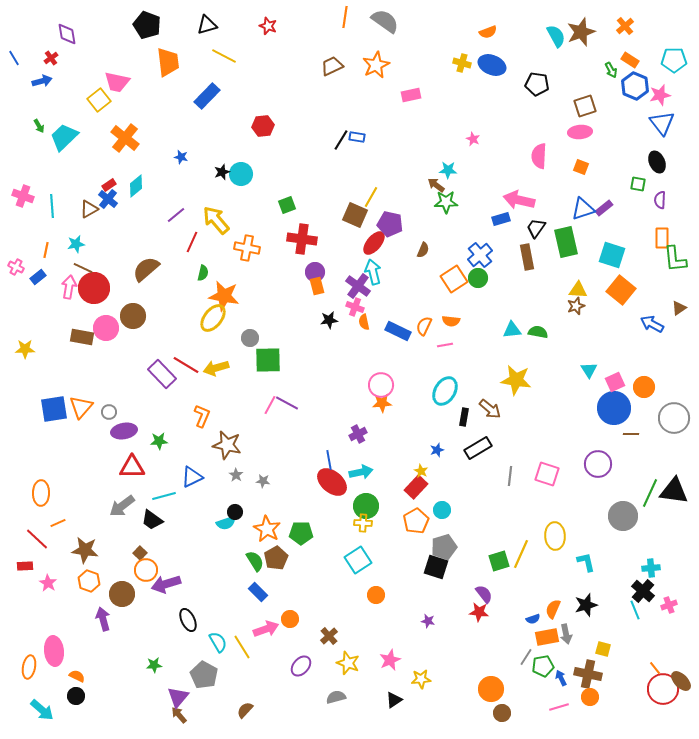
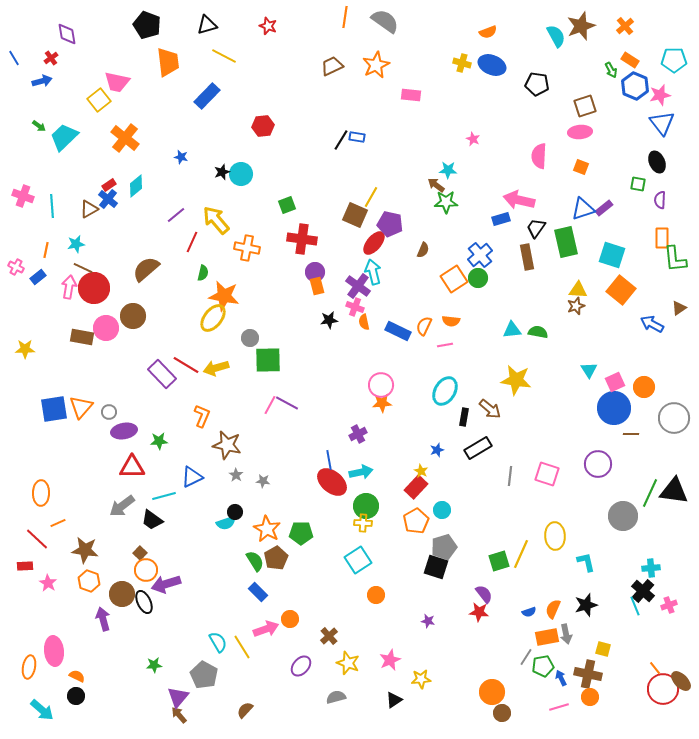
brown star at (581, 32): moved 6 px up
pink rectangle at (411, 95): rotated 18 degrees clockwise
green arrow at (39, 126): rotated 24 degrees counterclockwise
cyan line at (635, 610): moved 4 px up
blue semicircle at (533, 619): moved 4 px left, 7 px up
black ellipse at (188, 620): moved 44 px left, 18 px up
orange circle at (491, 689): moved 1 px right, 3 px down
